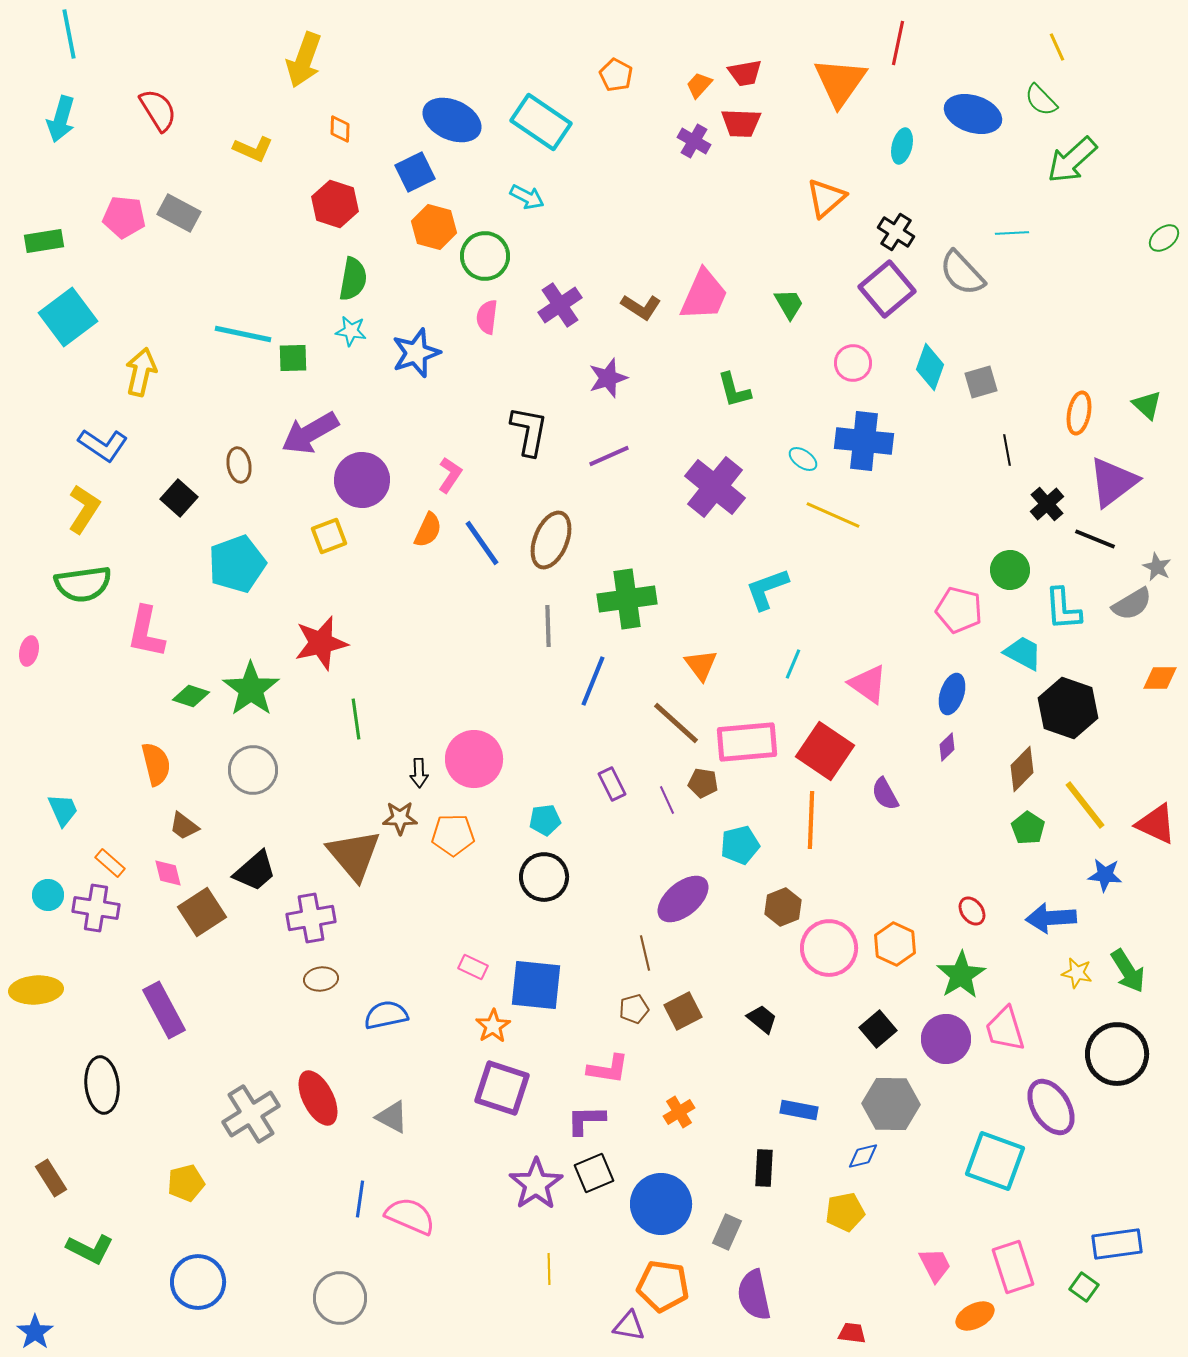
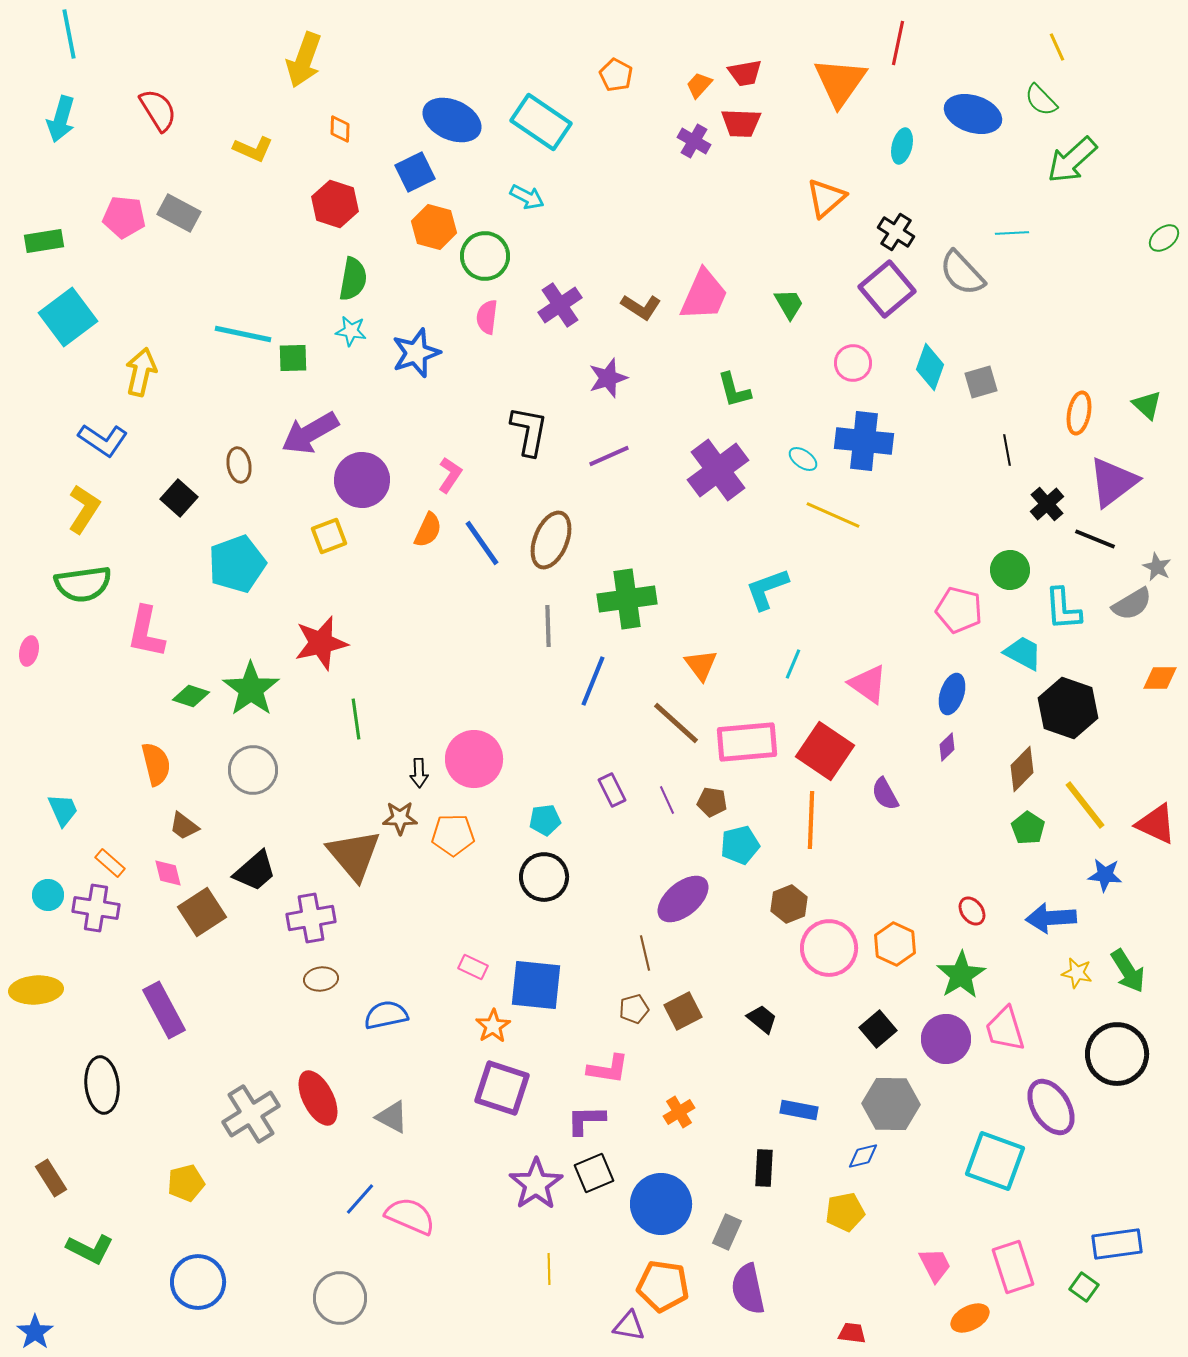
blue L-shape at (103, 445): moved 5 px up
purple cross at (715, 487): moved 3 px right, 17 px up; rotated 14 degrees clockwise
brown pentagon at (703, 783): moved 9 px right, 19 px down
purple rectangle at (612, 784): moved 6 px down
brown hexagon at (783, 907): moved 6 px right, 3 px up
blue line at (360, 1199): rotated 33 degrees clockwise
purple semicircle at (754, 1295): moved 6 px left, 6 px up
orange ellipse at (975, 1316): moved 5 px left, 2 px down
